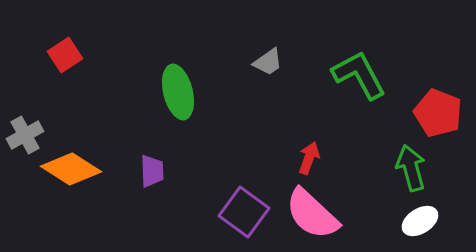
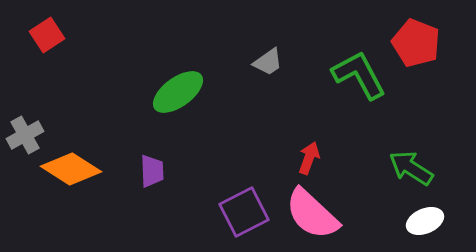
red square: moved 18 px left, 20 px up
green ellipse: rotated 68 degrees clockwise
red pentagon: moved 22 px left, 70 px up
green arrow: rotated 42 degrees counterclockwise
purple square: rotated 27 degrees clockwise
white ellipse: moved 5 px right; rotated 9 degrees clockwise
